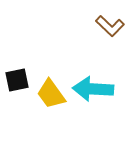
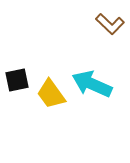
brown L-shape: moved 2 px up
cyan arrow: moved 1 px left, 5 px up; rotated 21 degrees clockwise
